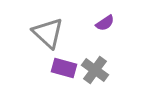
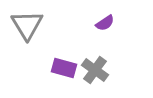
gray triangle: moved 21 px left, 8 px up; rotated 16 degrees clockwise
